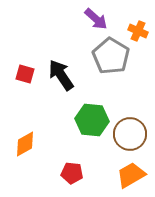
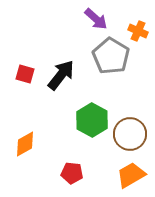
black arrow: rotated 72 degrees clockwise
green hexagon: rotated 24 degrees clockwise
